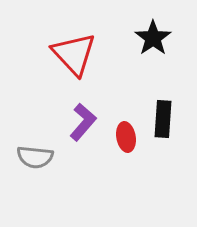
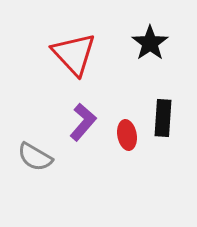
black star: moved 3 px left, 5 px down
black rectangle: moved 1 px up
red ellipse: moved 1 px right, 2 px up
gray semicircle: rotated 24 degrees clockwise
